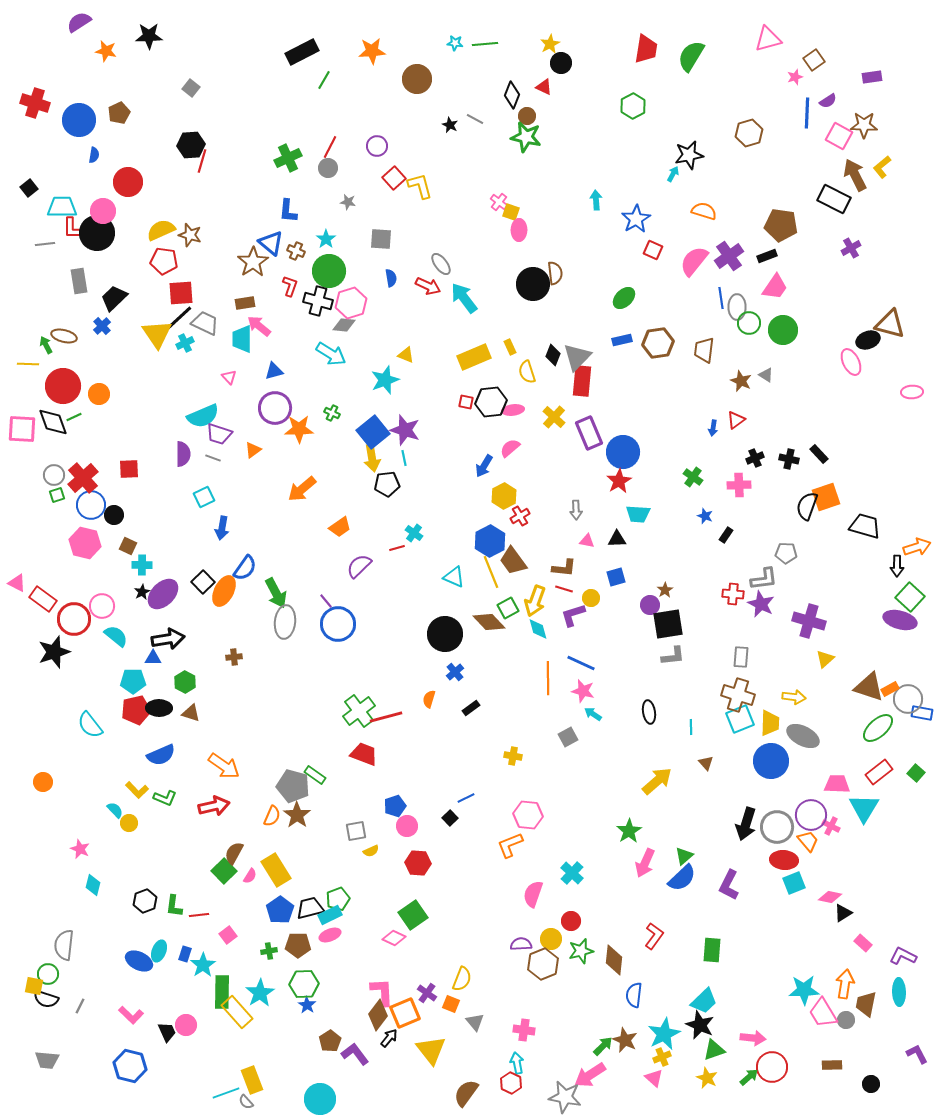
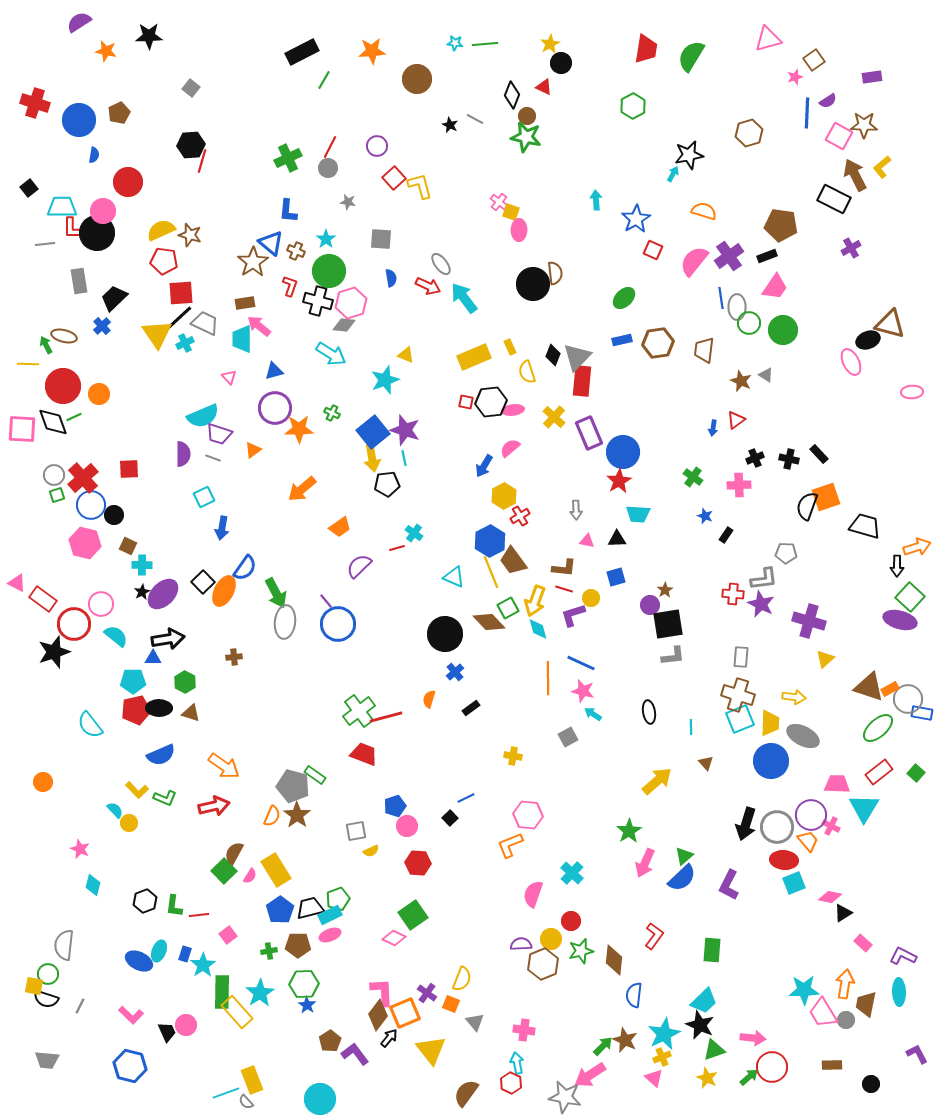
pink circle at (102, 606): moved 1 px left, 2 px up
red circle at (74, 619): moved 5 px down
